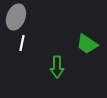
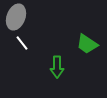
white line: rotated 49 degrees counterclockwise
